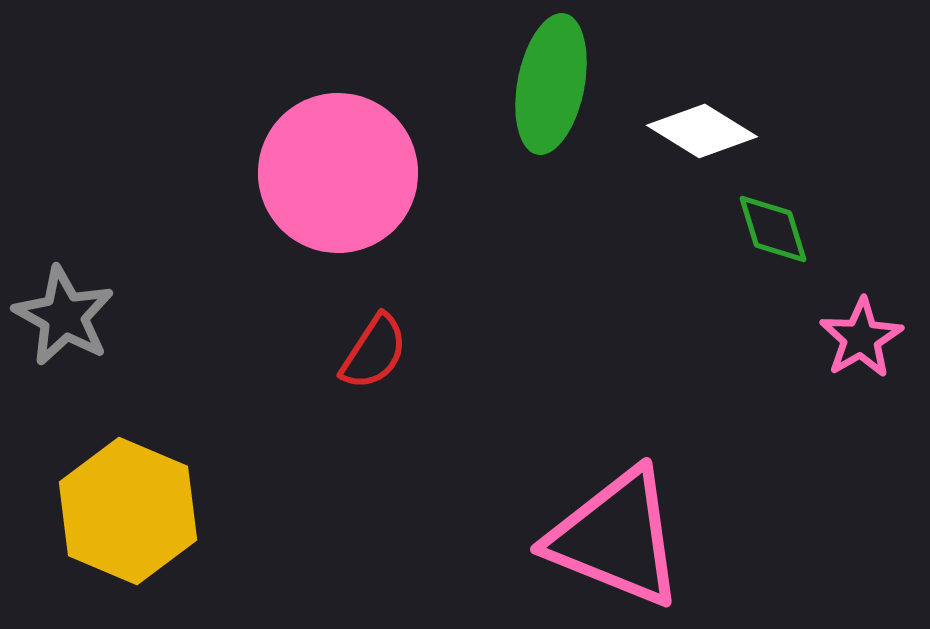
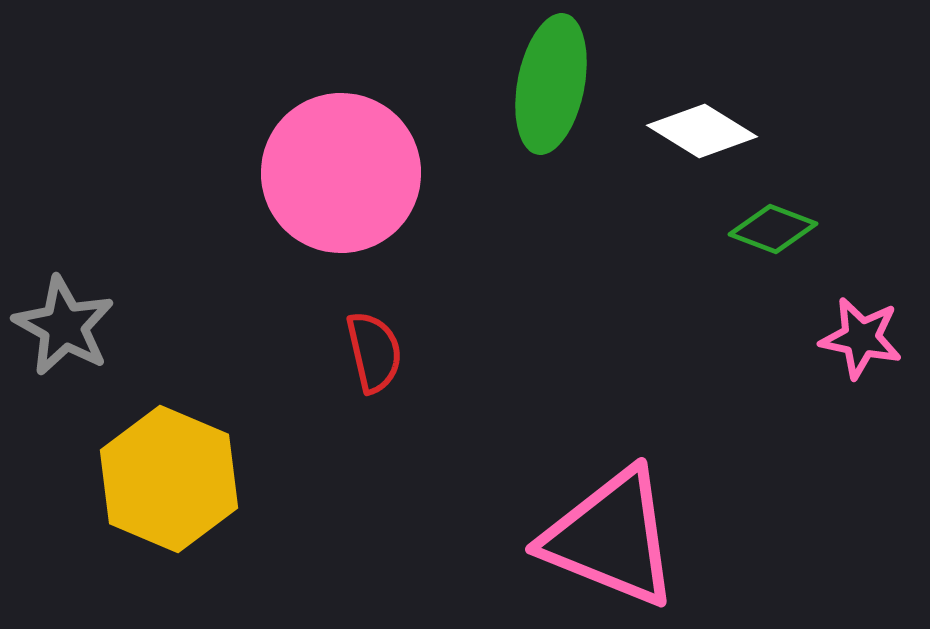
pink circle: moved 3 px right
green diamond: rotated 52 degrees counterclockwise
gray star: moved 10 px down
pink star: rotated 30 degrees counterclockwise
red semicircle: rotated 46 degrees counterclockwise
yellow hexagon: moved 41 px right, 32 px up
pink triangle: moved 5 px left
